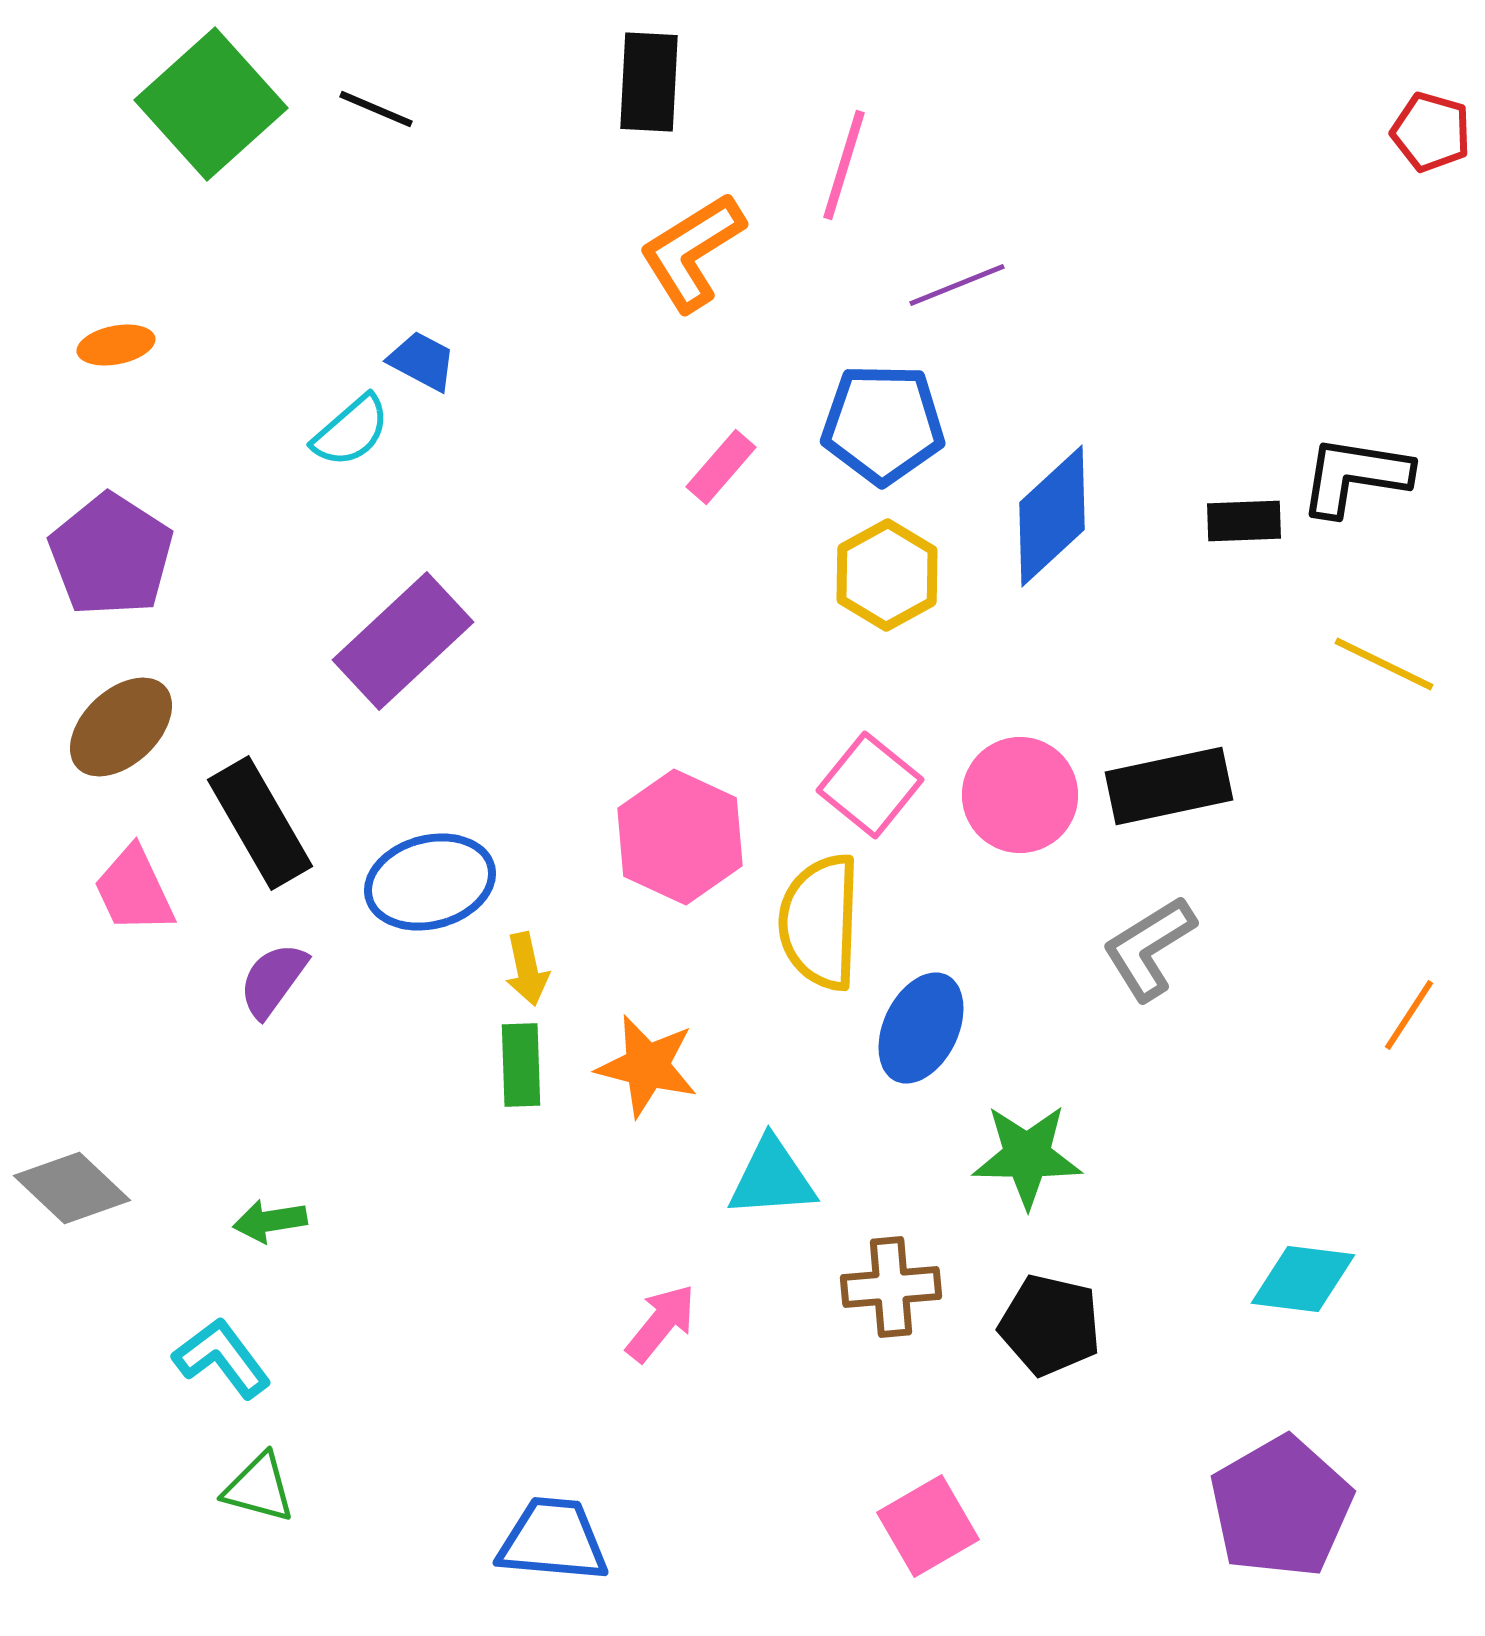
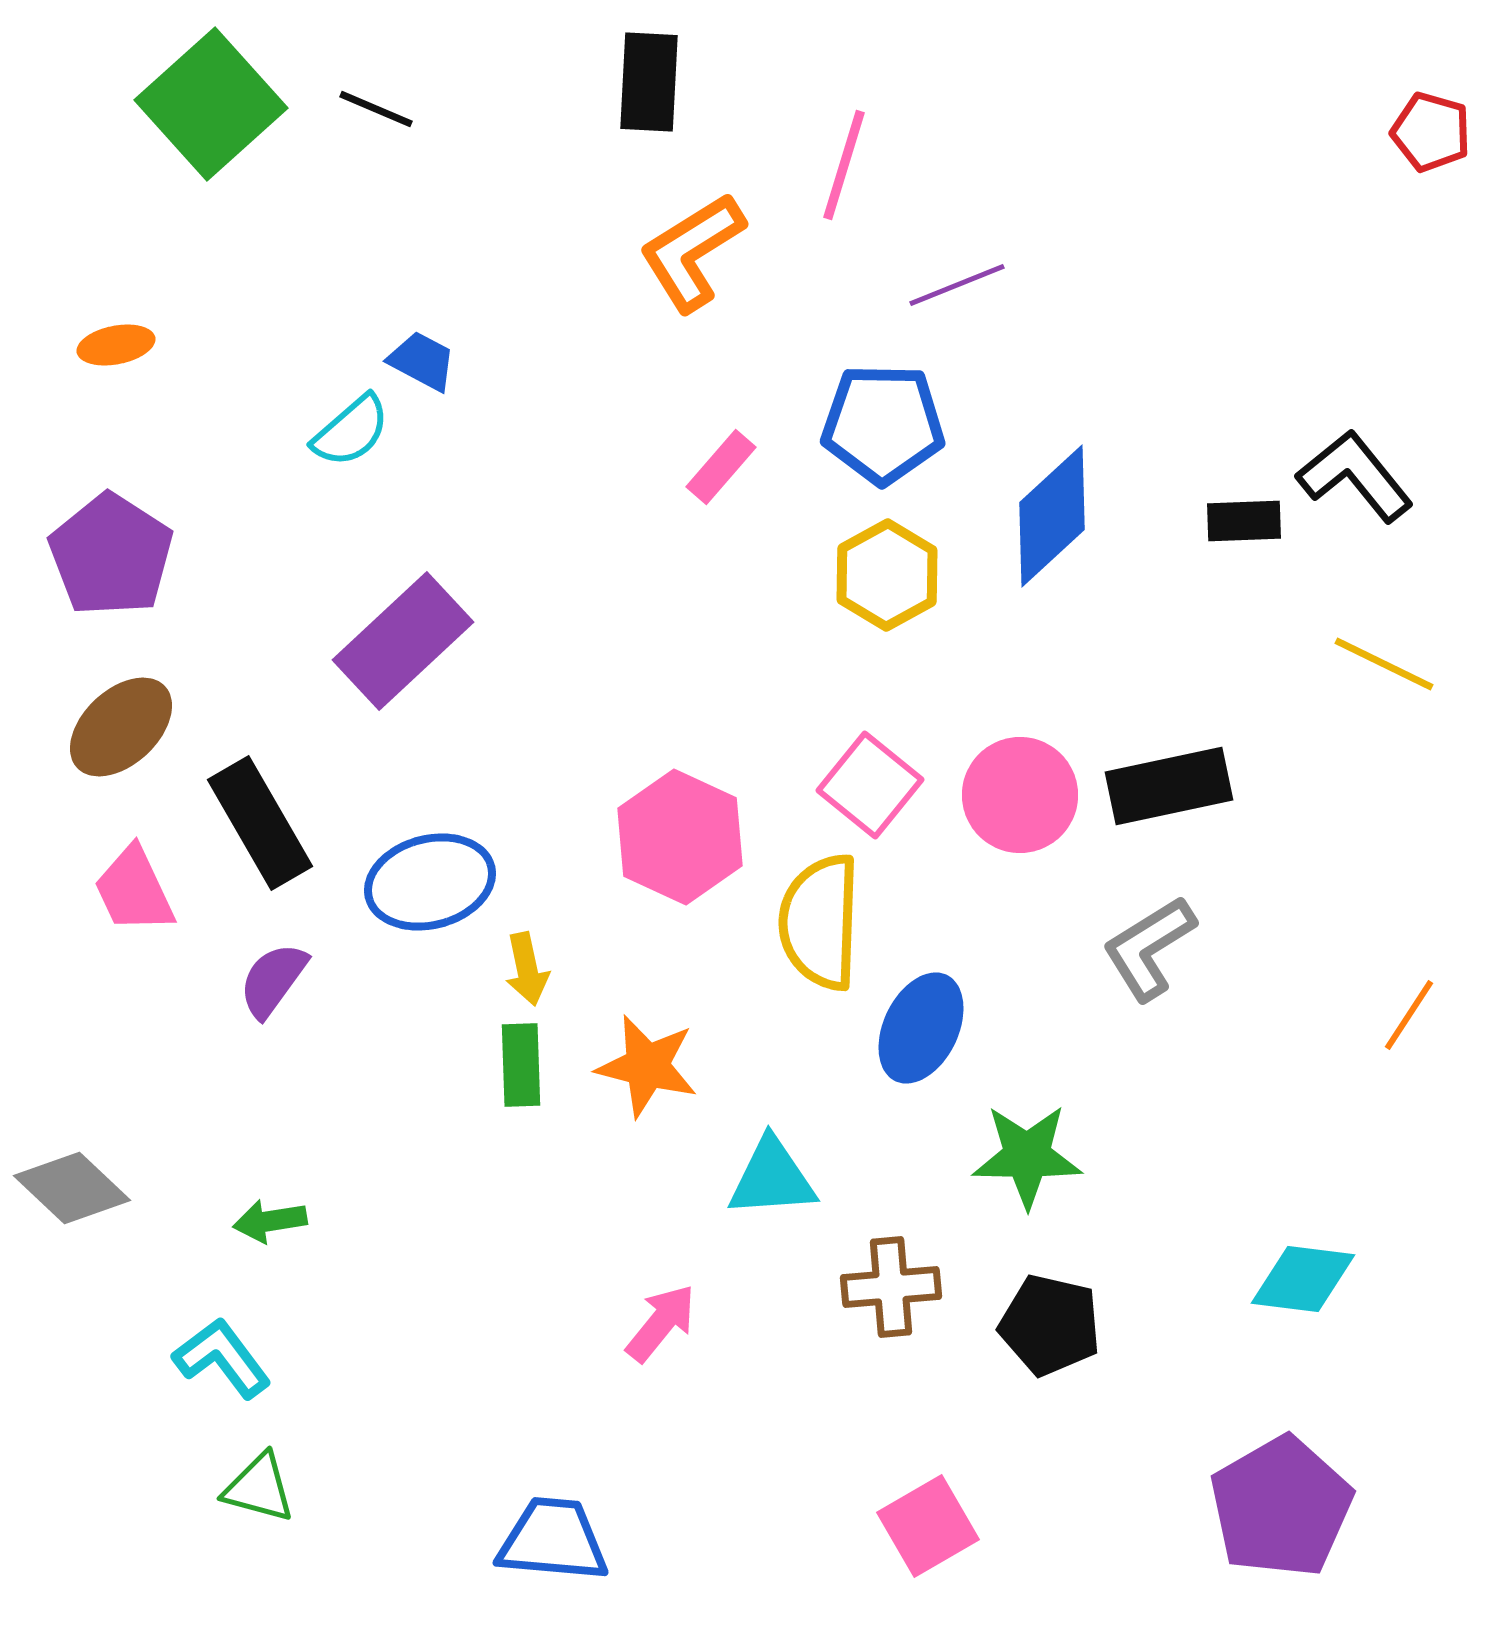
black L-shape at (1355, 476): rotated 42 degrees clockwise
